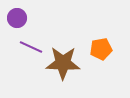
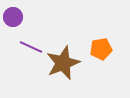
purple circle: moved 4 px left, 1 px up
brown star: rotated 24 degrees counterclockwise
